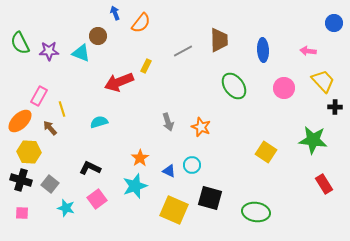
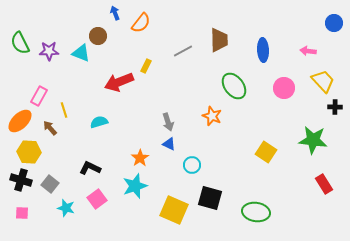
yellow line at (62, 109): moved 2 px right, 1 px down
orange star at (201, 127): moved 11 px right, 11 px up
blue triangle at (169, 171): moved 27 px up
